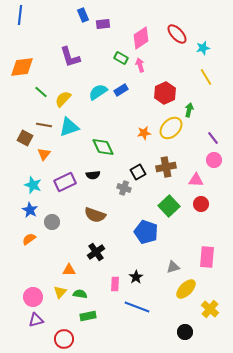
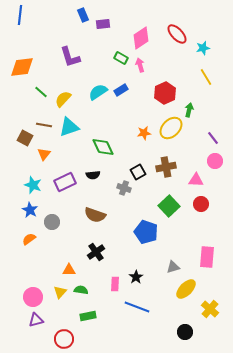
pink circle at (214, 160): moved 1 px right, 1 px down
green semicircle at (80, 294): moved 1 px right, 4 px up
